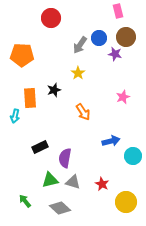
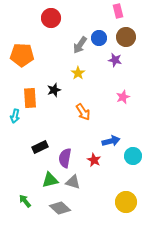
purple star: moved 6 px down
red star: moved 8 px left, 24 px up
